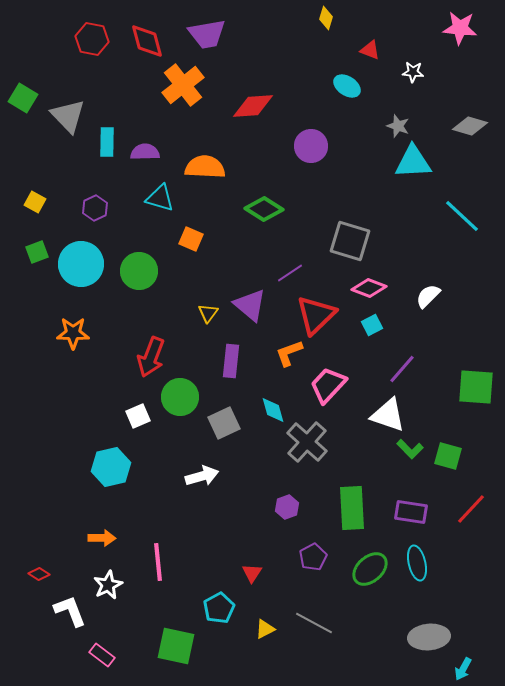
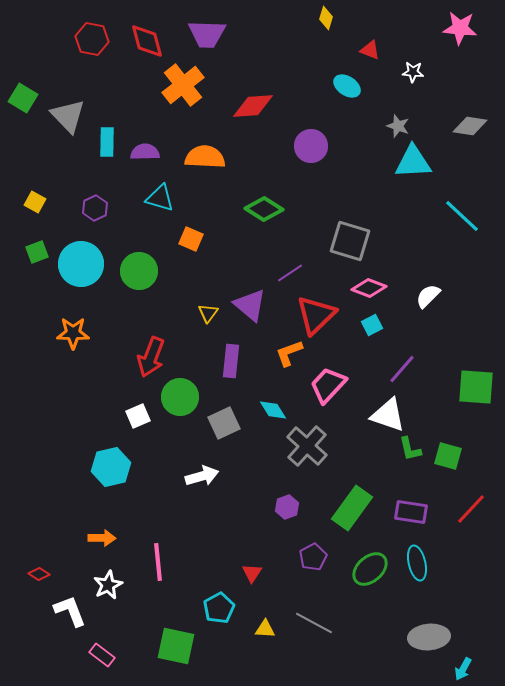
purple trapezoid at (207, 34): rotated 12 degrees clockwise
gray diamond at (470, 126): rotated 8 degrees counterclockwise
orange semicircle at (205, 167): moved 10 px up
cyan diamond at (273, 410): rotated 16 degrees counterclockwise
gray cross at (307, 442): moved 4 px down
green L-shape at (410, 449): rotated 32 degrees clockwise
green rectangle at (352, 508): rotated 39 degrees clockwise
yellow triangle at (265, 629): rotated 30 degrees clockwise
